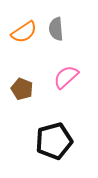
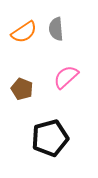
black pentagon: moved 4 px left, 3 px up
